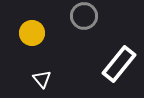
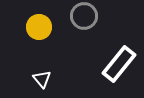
yellow circle: moved 7 px right, 6 px up
